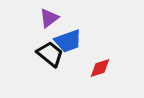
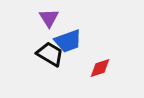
purple triangle: rotated 25 degrees counterclockwise
black trapezoid: rotated 8 degrees counterclockwise
